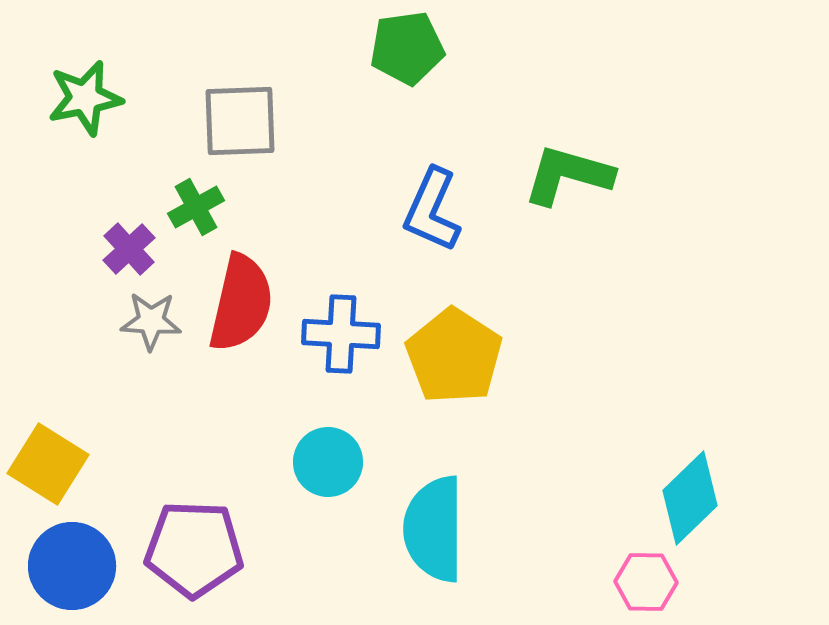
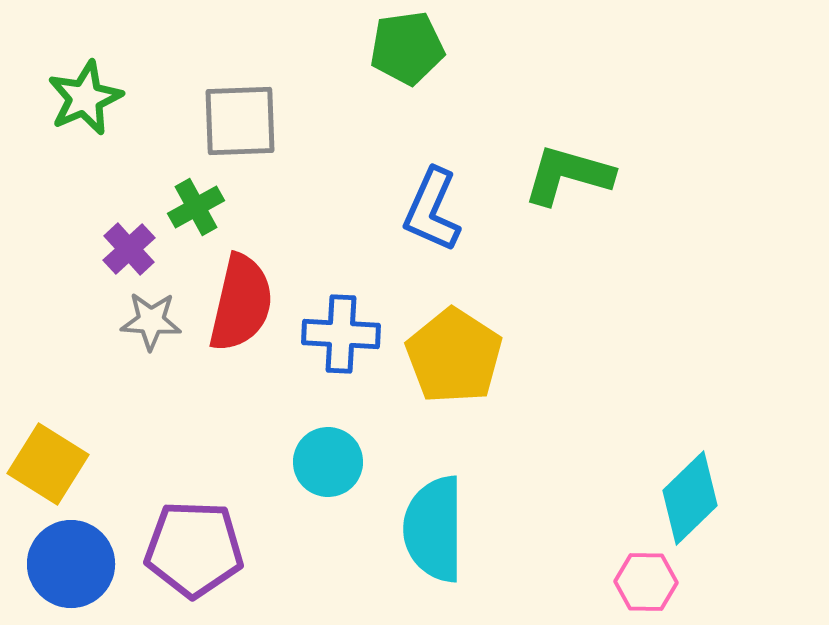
green star: rotated 12 degrees counterclockwise
blue circle: moved 1 px left, 2 px up
